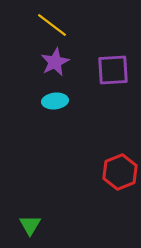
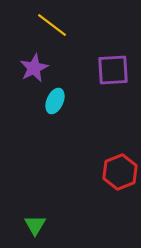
purple star: moved 21 px left, 6 px down
cyan ellipse: rotated 60 degrees counterclockwise
green triangle: moved 5 px right
